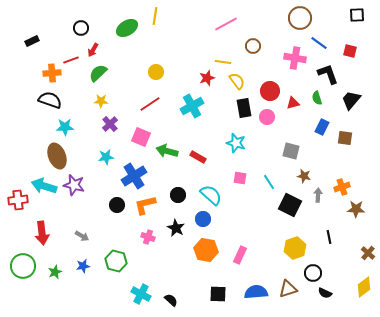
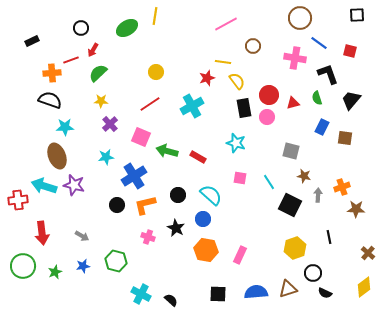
red circle at (270, 91): moved 1 px left, 4 px down
